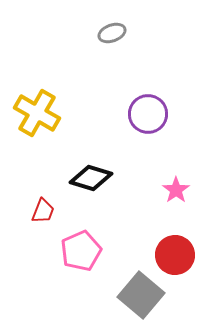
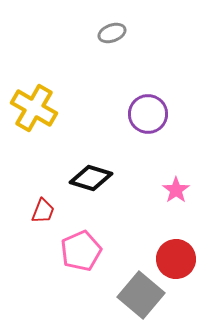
yellow cross: moved 3 px left, 5 px up
red circle: moved 1 px right, 4 px down
